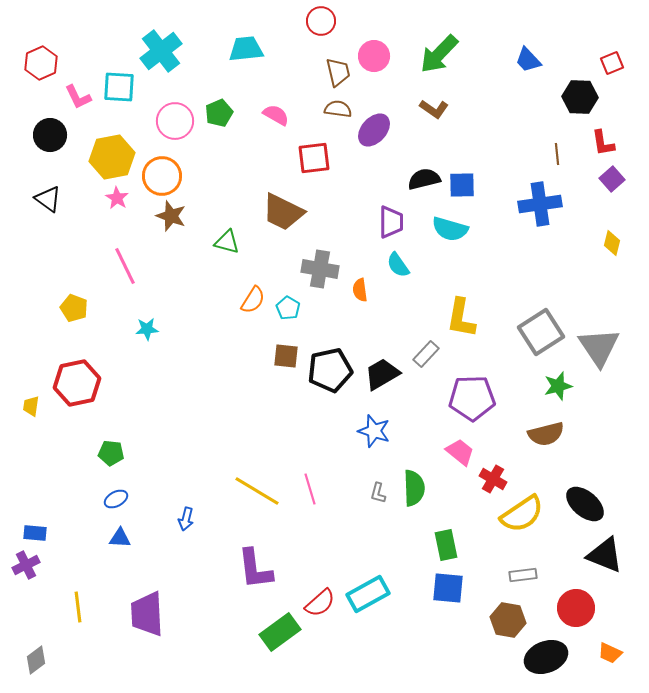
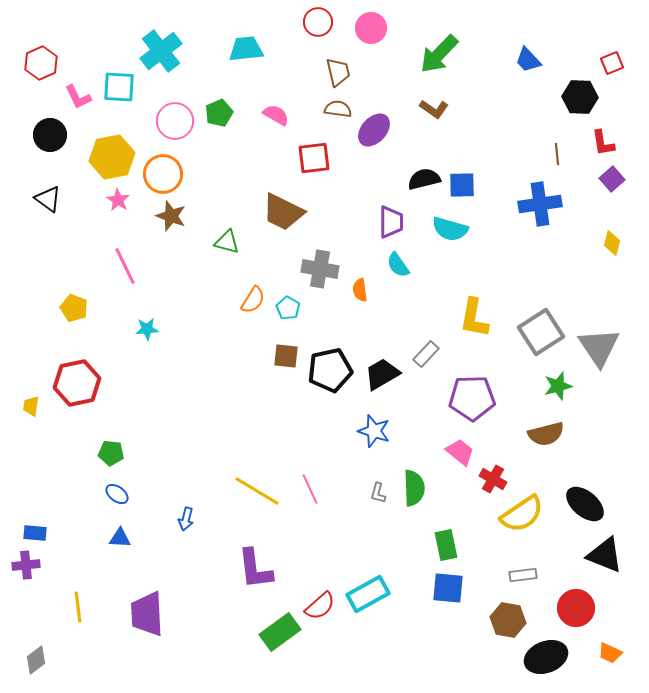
red circle at (321, 21): moved 3 px left, 1 px down
pink circle at (374, 56): moved 3 px left, 28 px up
orange circle at (162, 176): moved 1 px right, 2 px up
pink star at (117, 198): moved 1 px right, 2 px down
yellow L-shape at (461, 318): moved 13 px right
pink line at (310, 489): rotated 8 degrees counterclockwise
blue ellipse at (116, 499): moved 1 px right, 5 px up; rotated 65 degrees clockwise
purple cross at (26, 565): rotated 20 degrees clockwise
red semicircle at (320, 603): moved 3 px down
